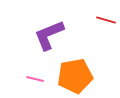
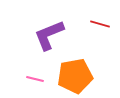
red line: moved 6 px left, 4 px down
